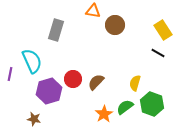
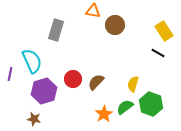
yellow rectangle: moved 1 px right, 1 px down
yellow semicircle: moved 2 px left, 1 px down
purple hexagon: moved 5 px left
green hexagon: moved 1 px left
